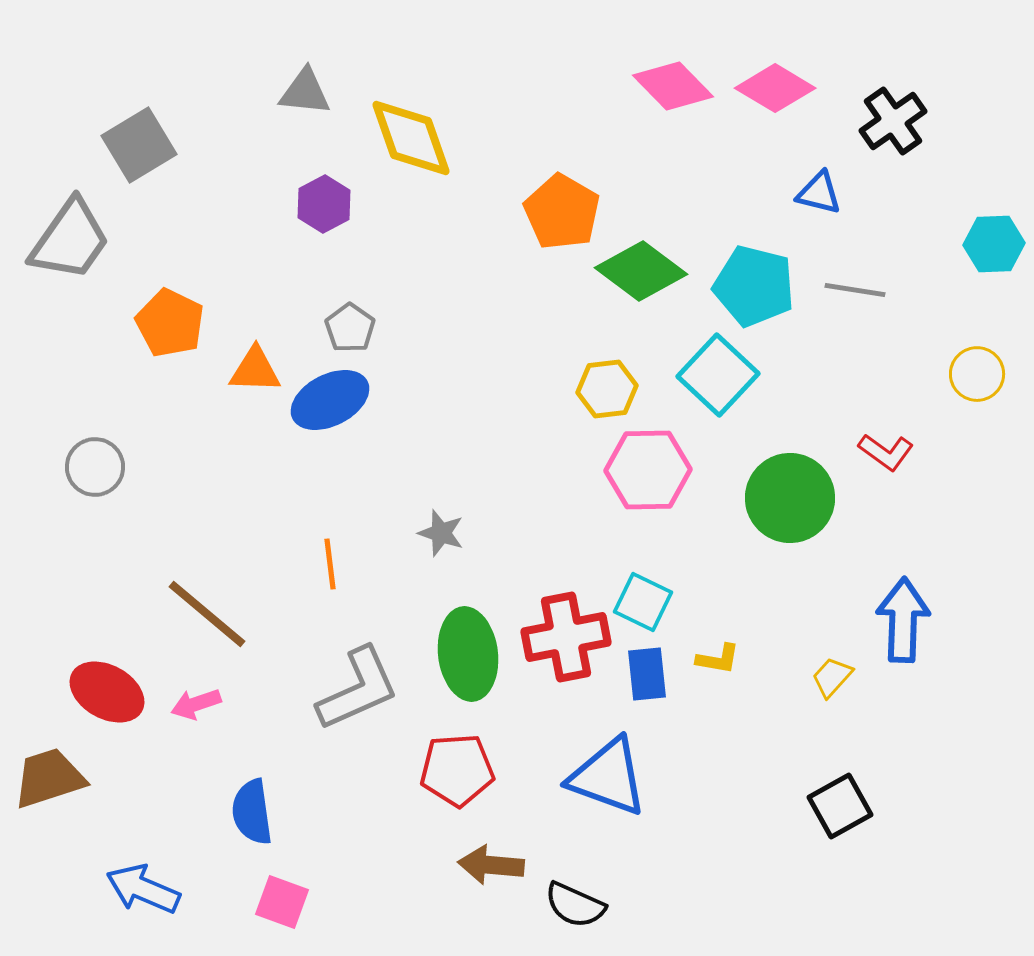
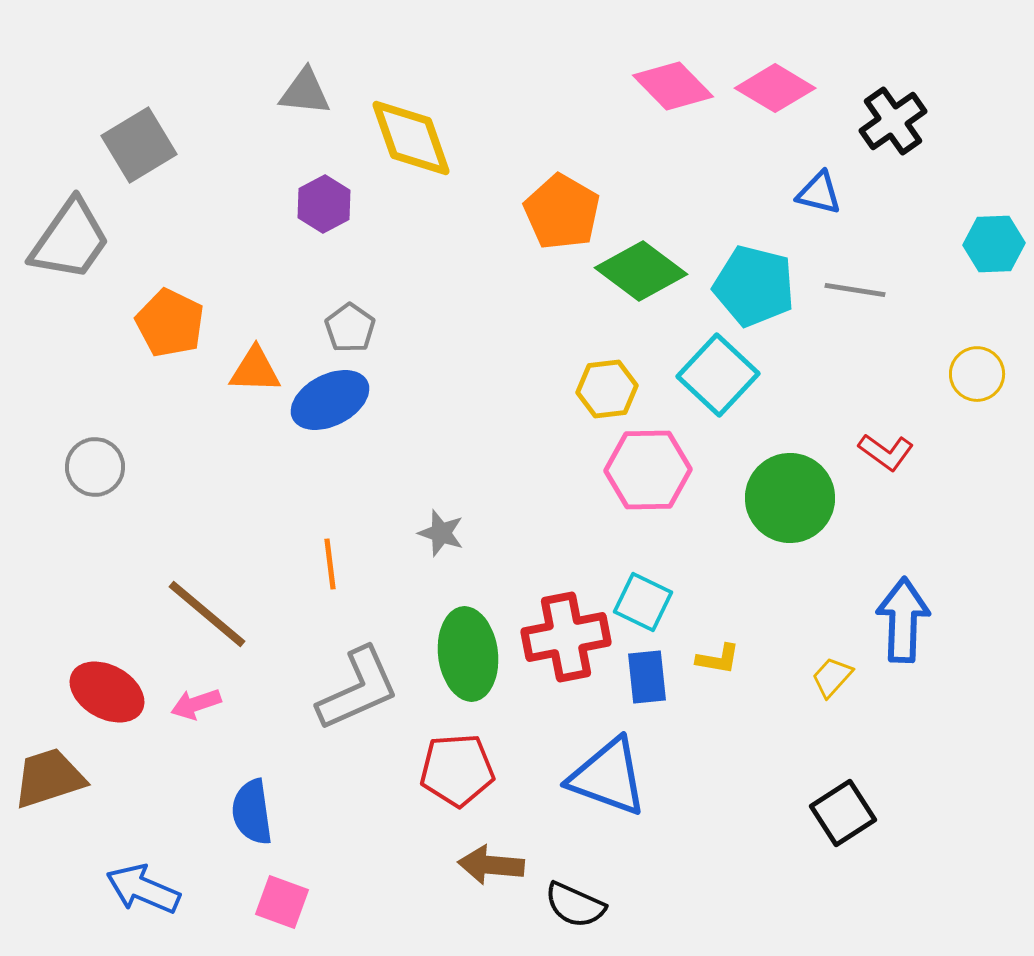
blue rectangle at (647, 674): moved 3 px down
black square at (840, 806): moved 3 px right, 7 px down; rotated 4 degrees counterclockwise
